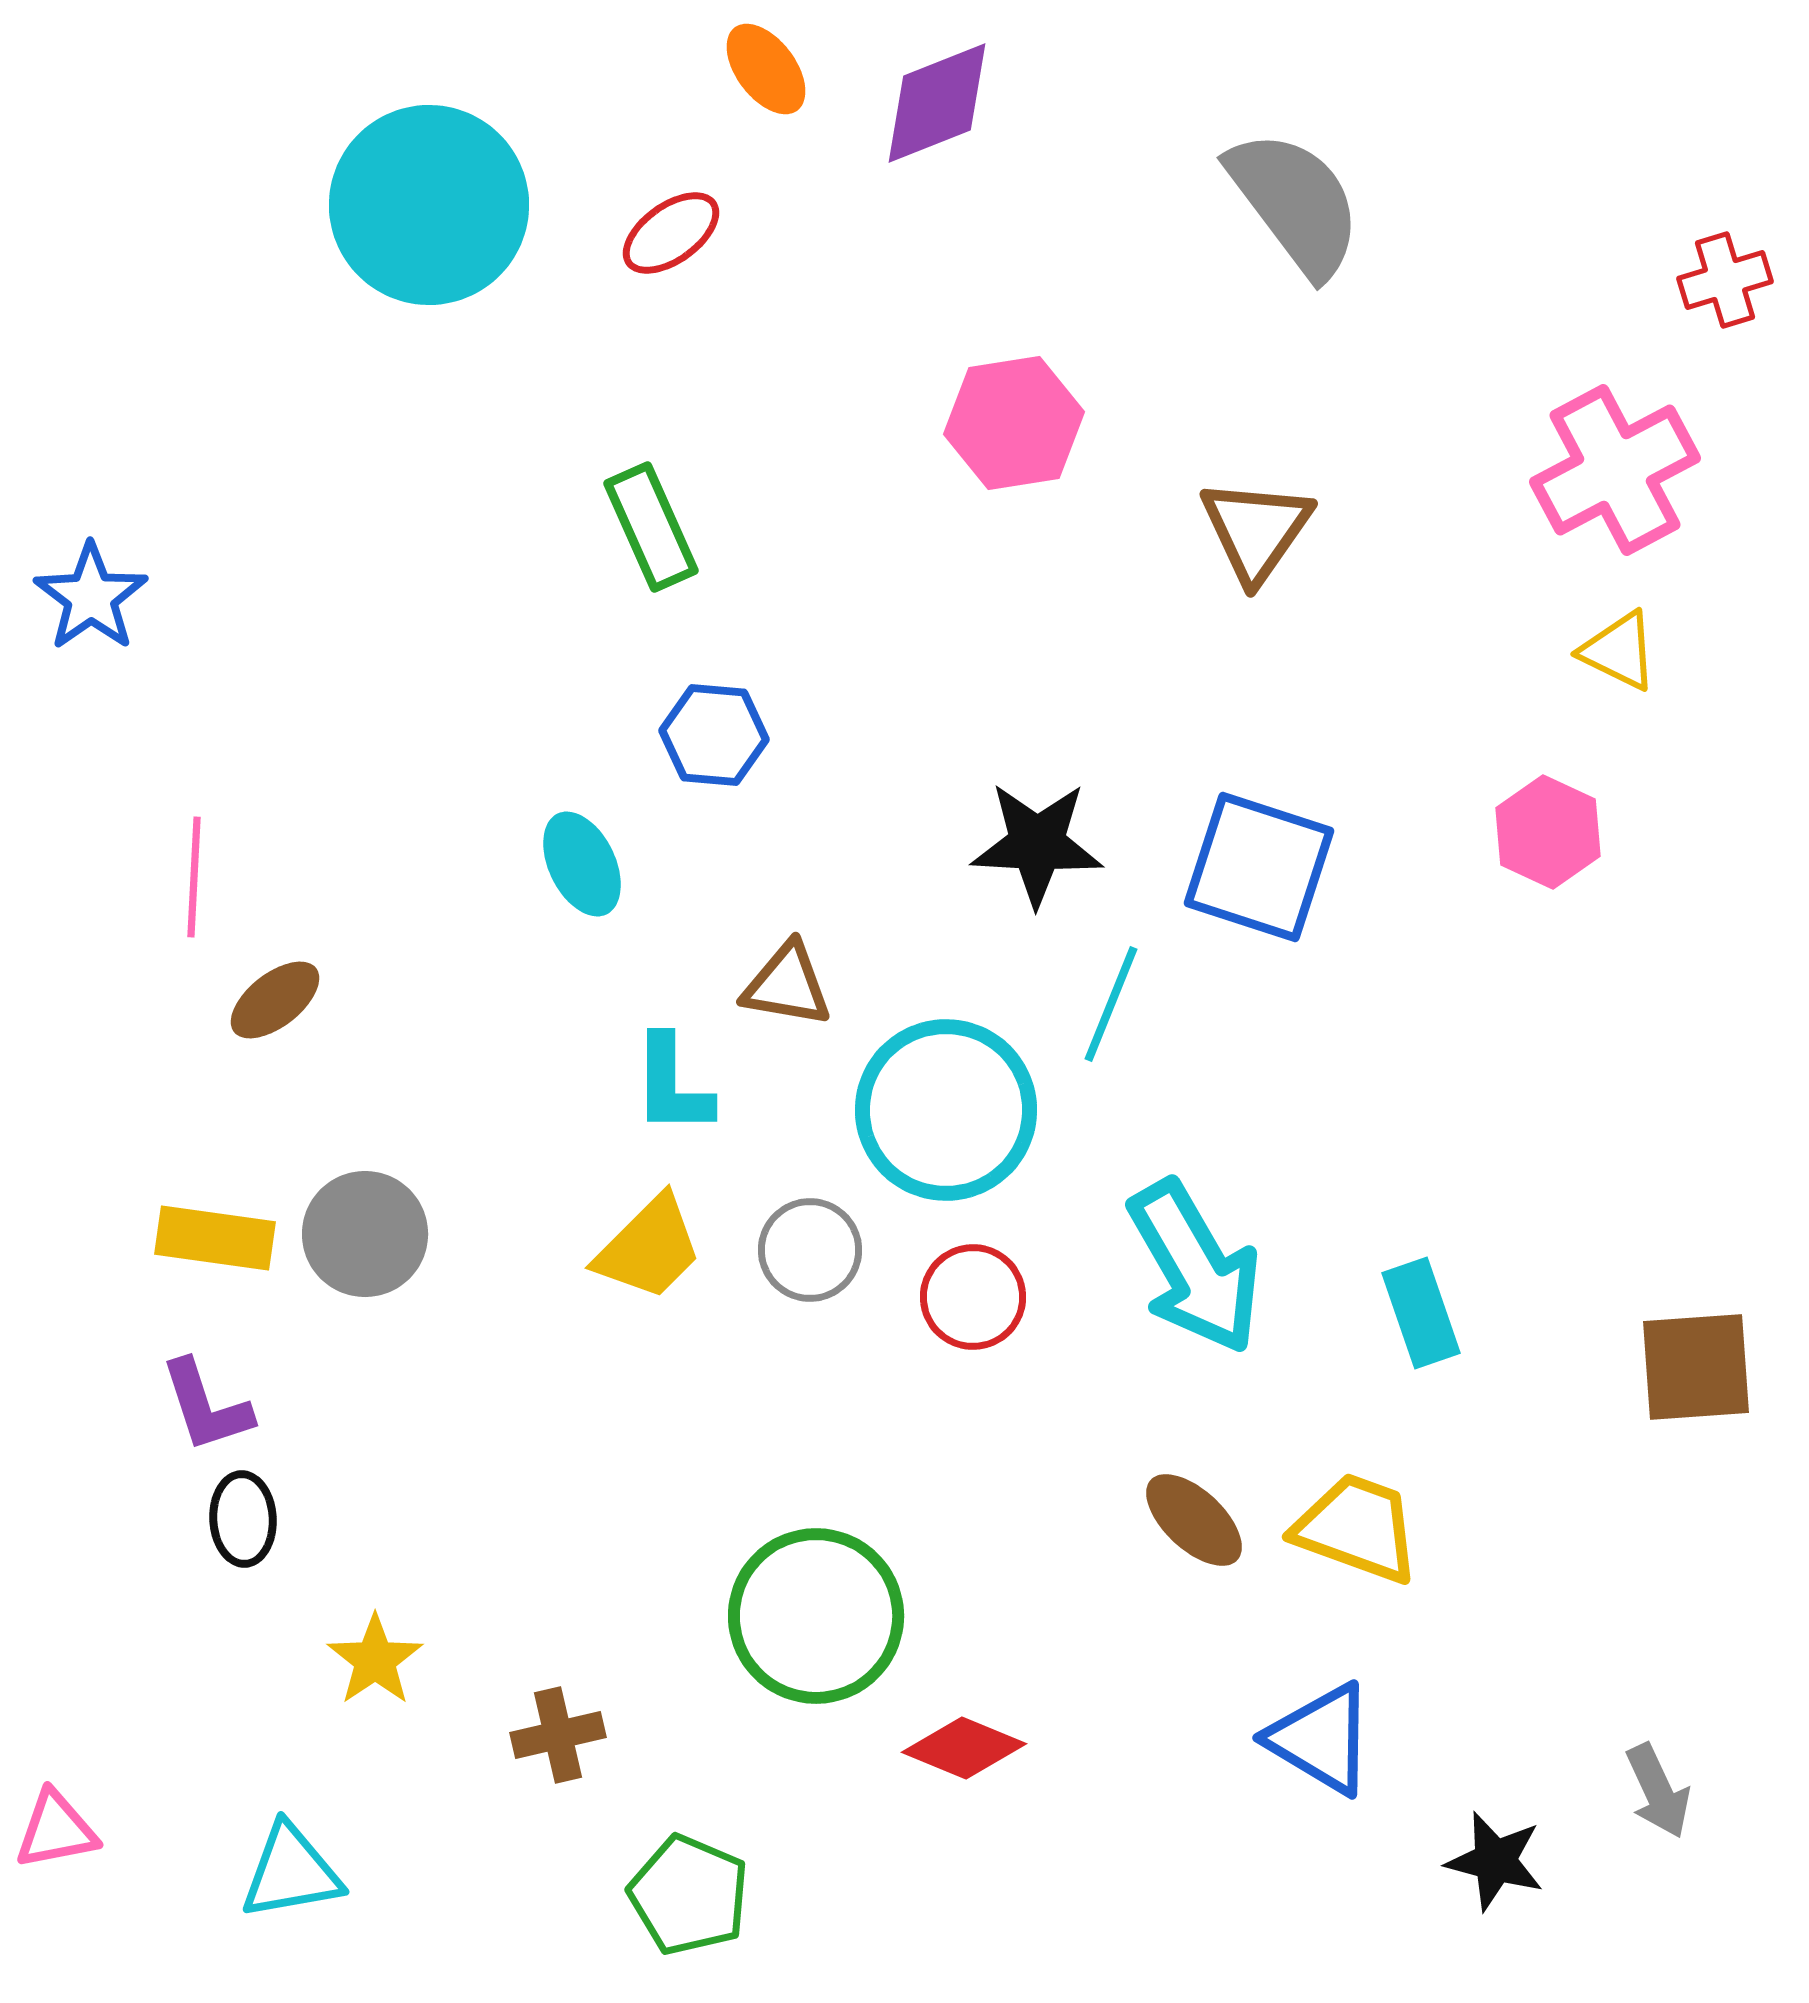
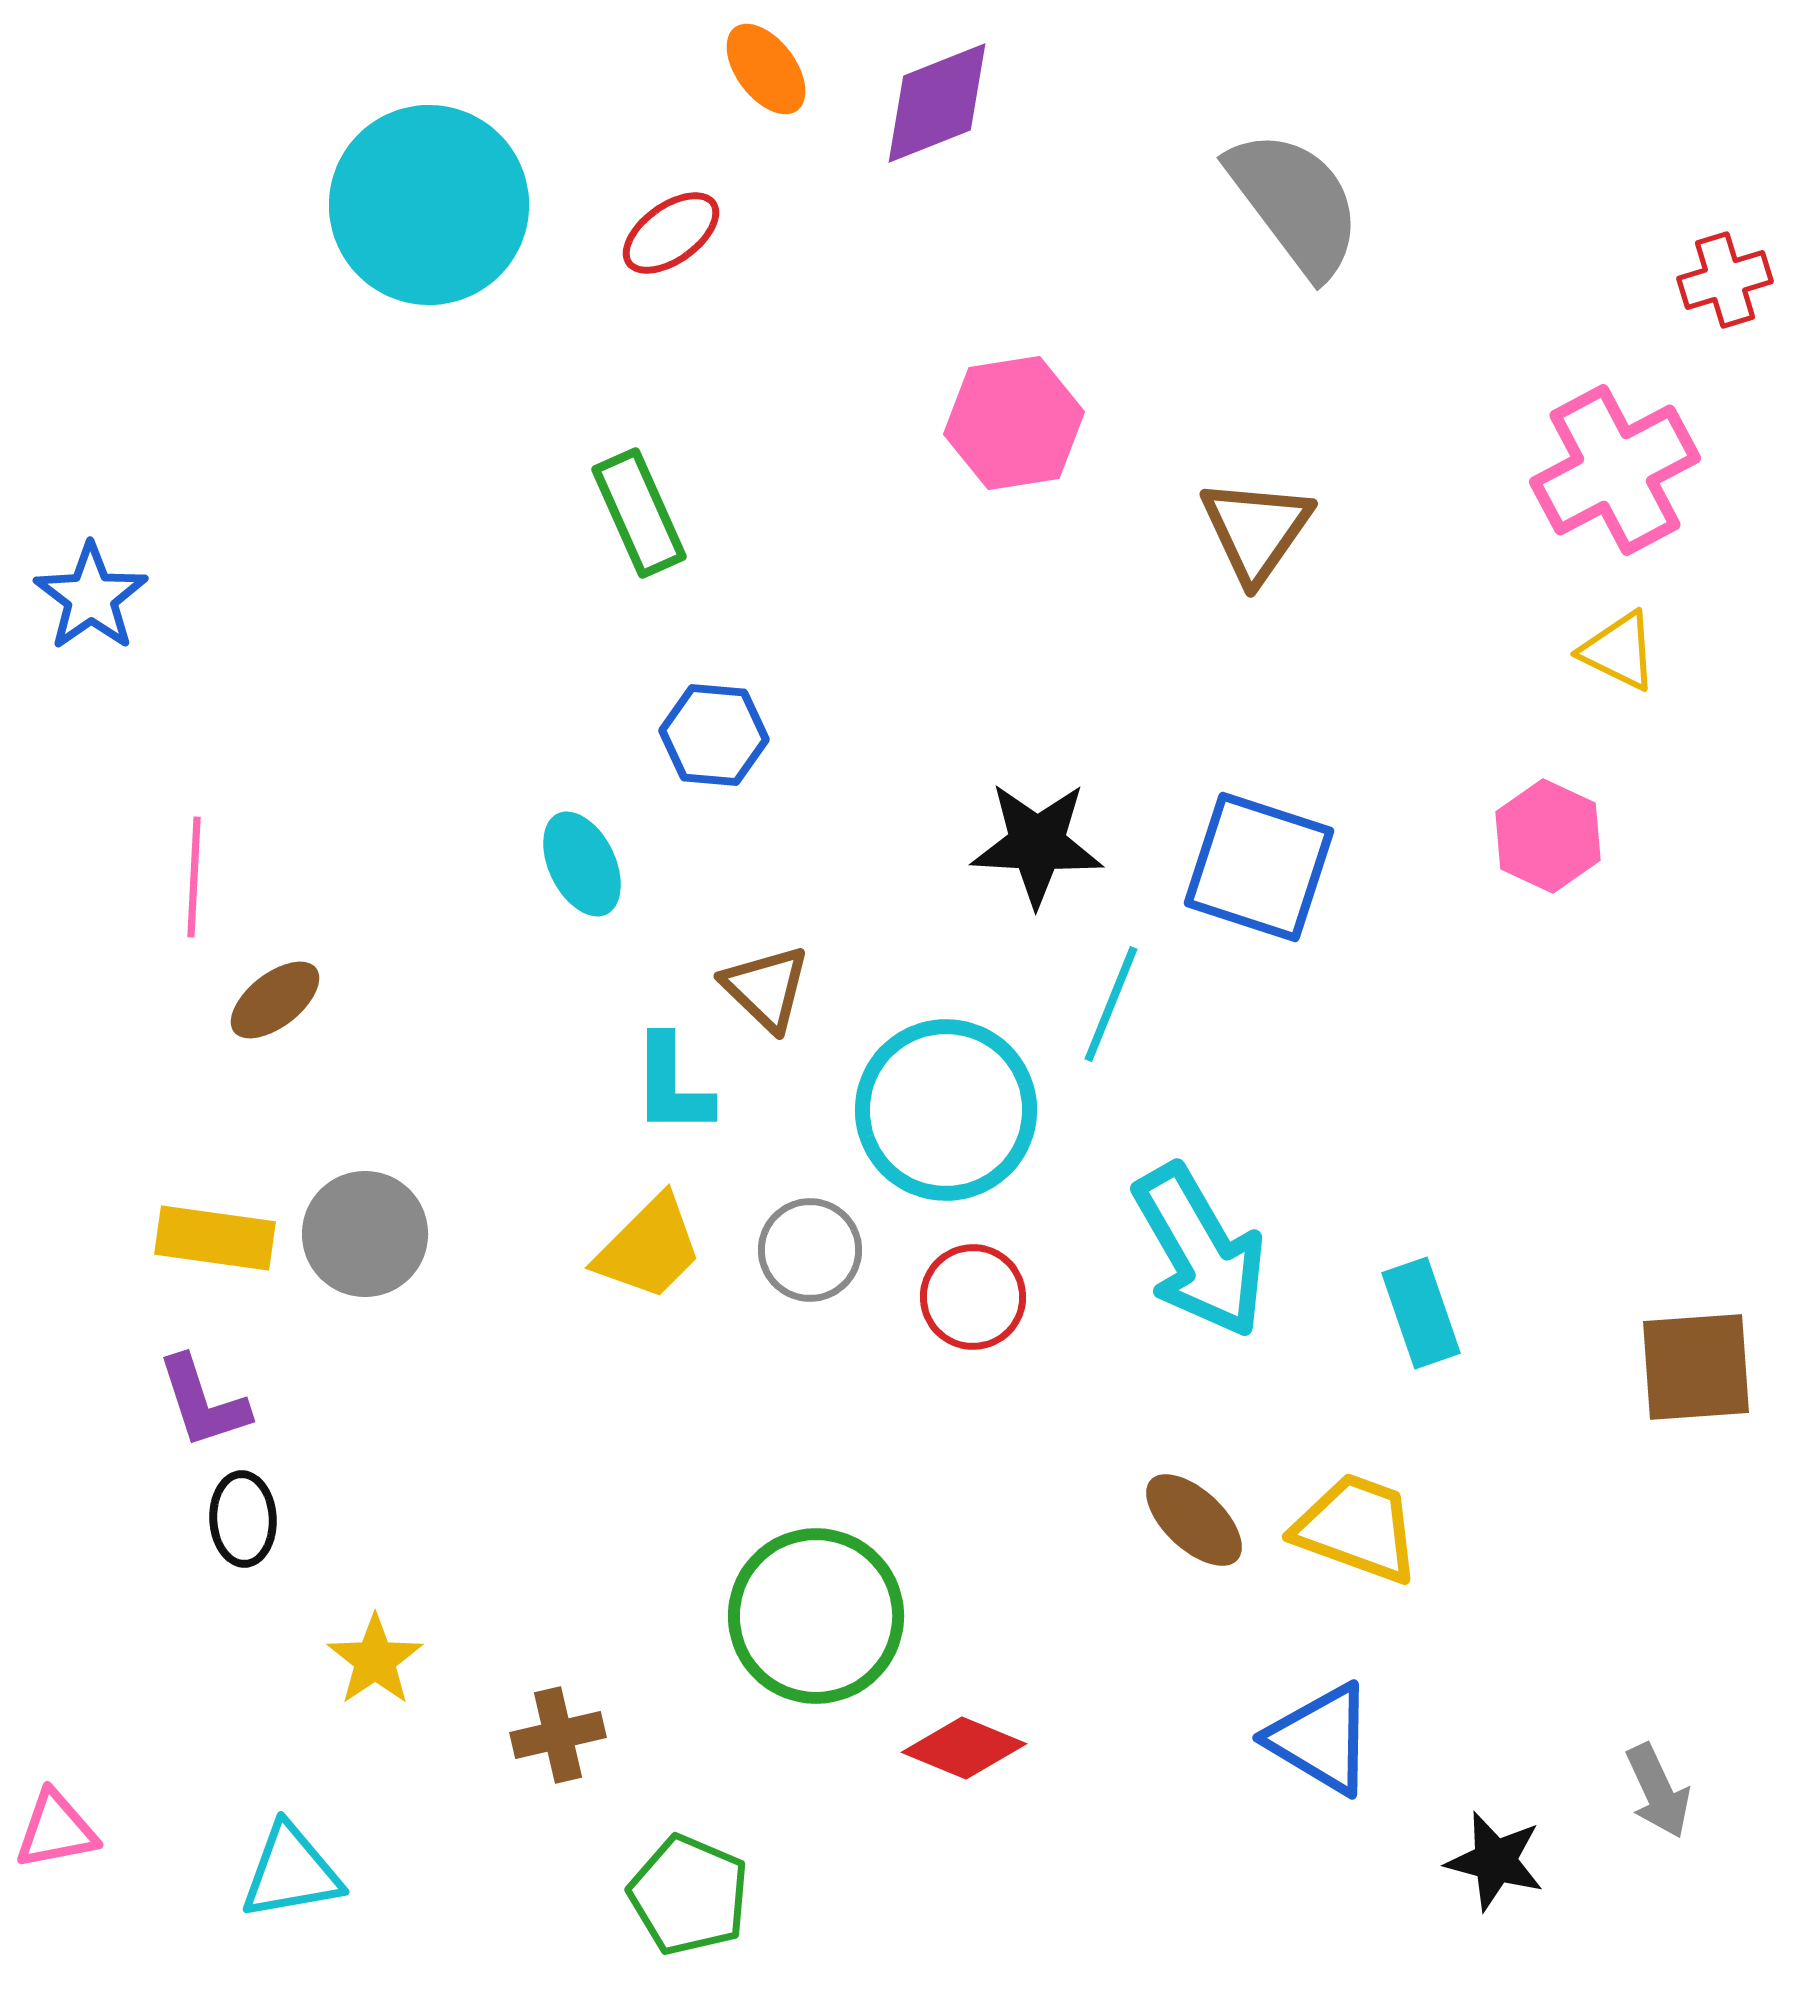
green rectangle at (651, 527): moved 12 px left, 14 px up
pink hexagon at (1548, 832): moved 4 px down
brown triangle at (787, 985): moved 21 px left, 3 px down; rotated 34 degrees clockwise
cyan arrow at (1195, 1267): moved 5 px right, 16 px up
purple L-shape at (206, 1406): moved 3 px left, 4 px up
